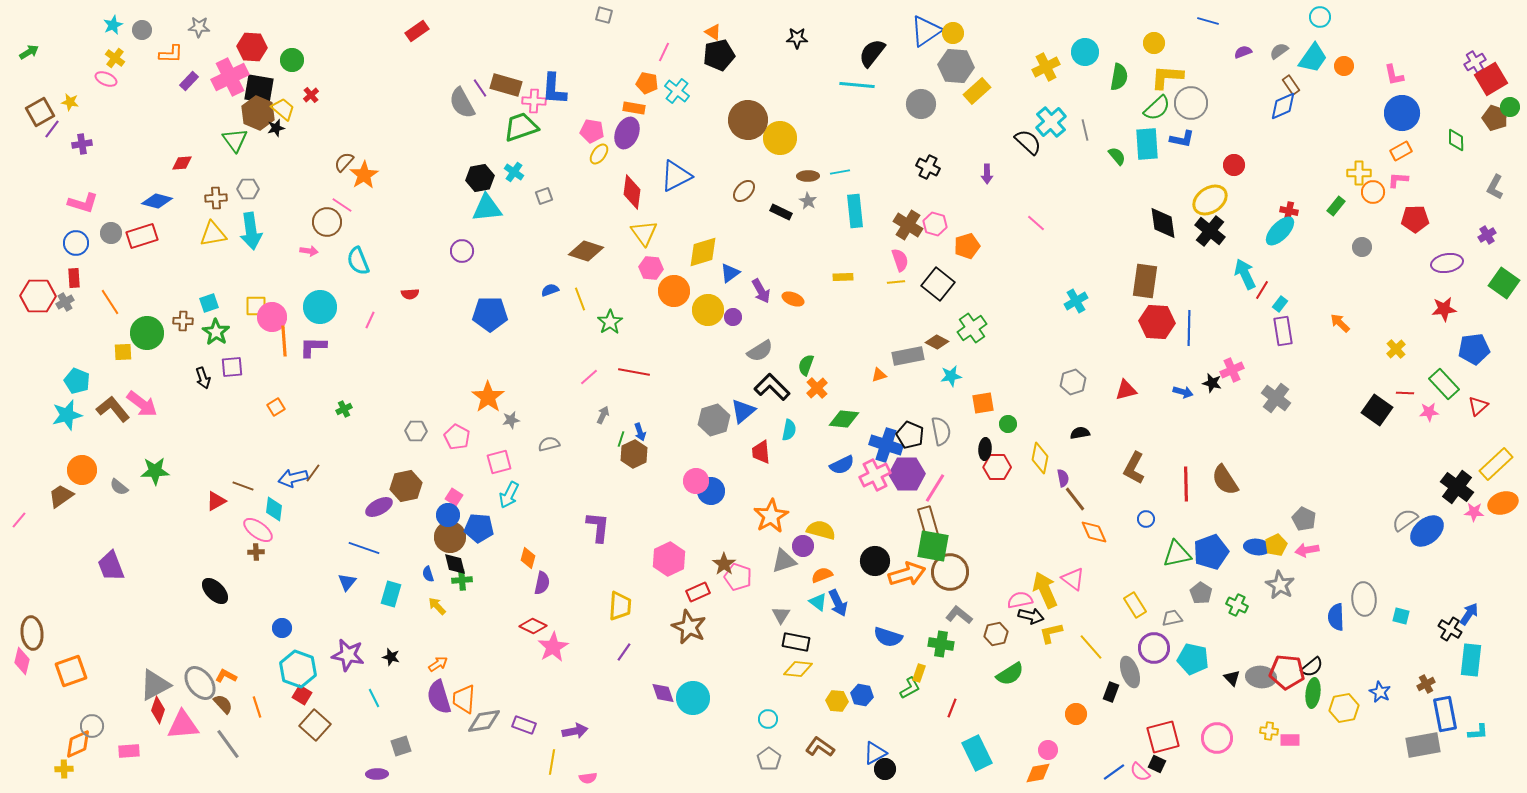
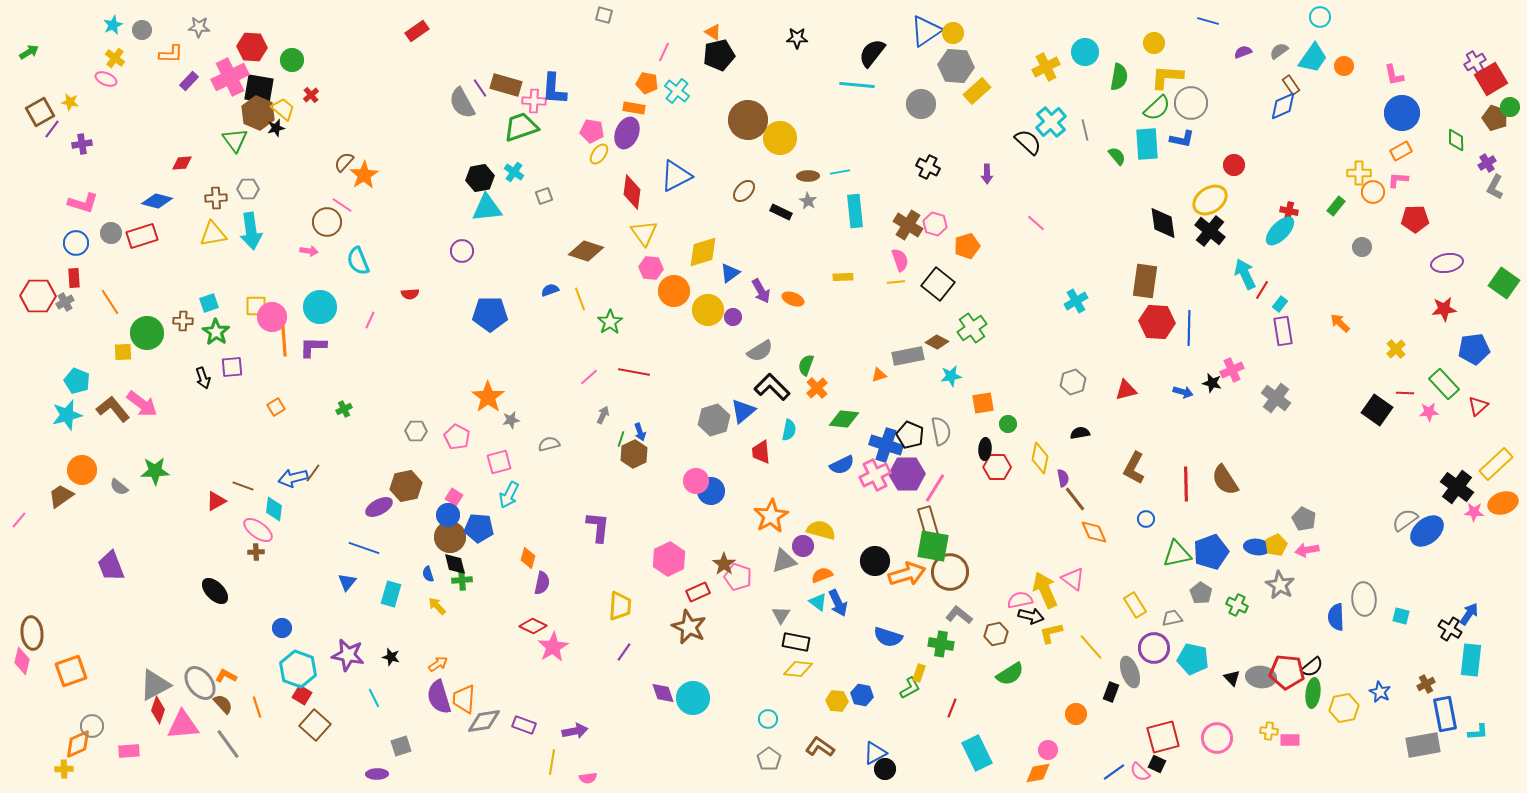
purple cross at (1487, 235): moved 72 px up
